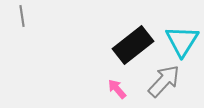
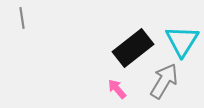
gray line: moved 2 px down
black rectangle: moved 3 px down
gray arrow: rotated 12 degrees counterclockwise
